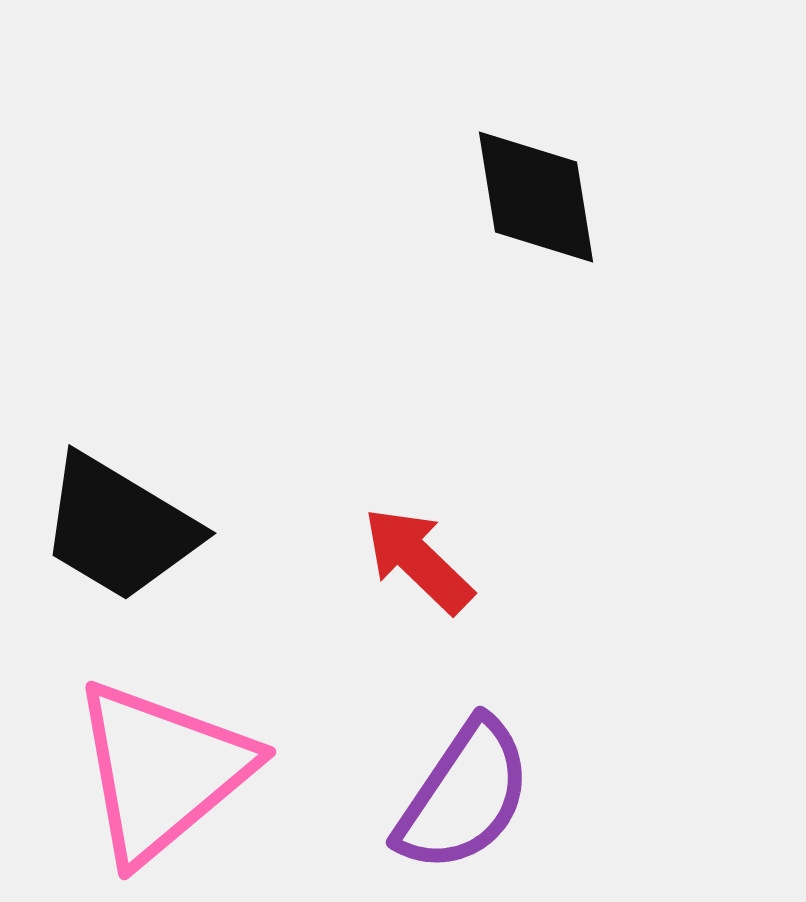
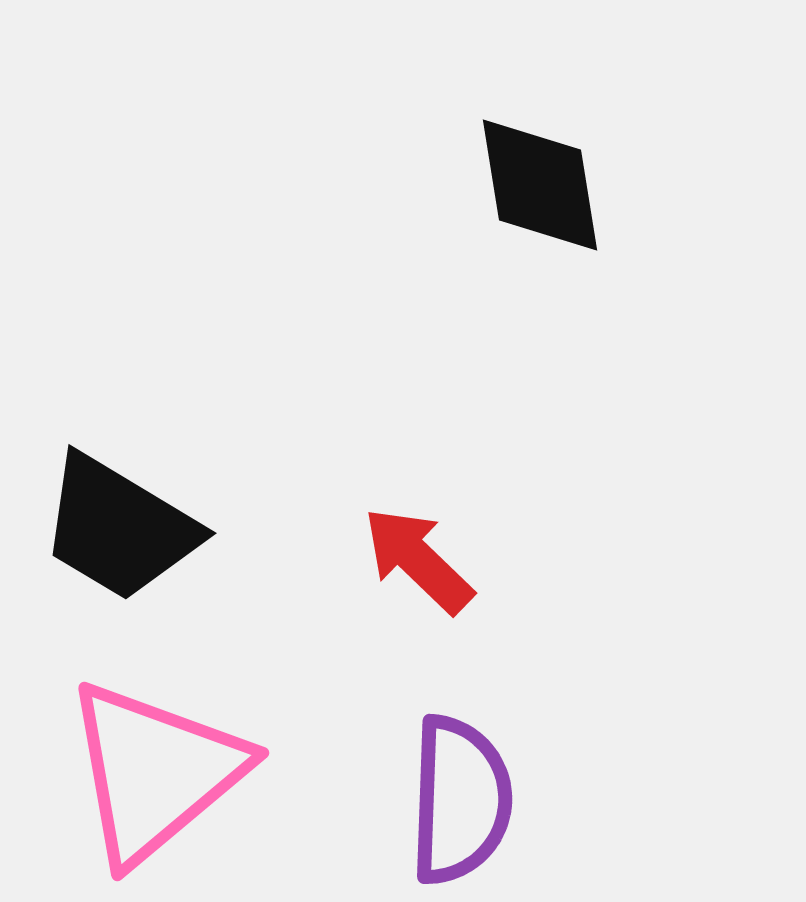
black diamond: moved 4 px right, 12 px up
pink triangle: moved 7 px left, 1 px down
purple semicircle: moved 4 px left, 4 px down; rotated 32 degrees counterclockwise
